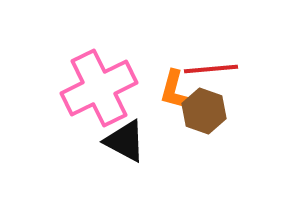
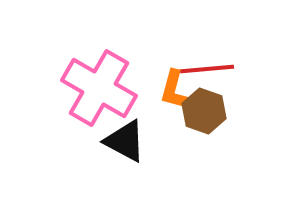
red line: moved 4 px left
pink cross: rotated 34 degrees counterclockwise
